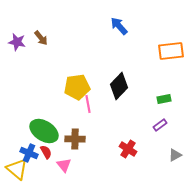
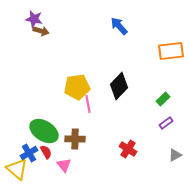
brown arrow: moved 7 px up; rotated 35 degrees counterclockwise
purple star: moved 17 px right, 23 px up
green rectangle: moved 1 px left; rotated 32 degrees counterclockwise
purple rectangle: moved 6 px right, 2 px up
blue cross: rotated 36 degrees clockwise
